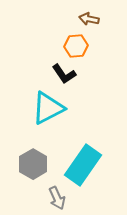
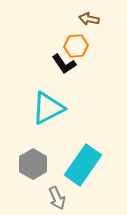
black L-shape: moved 10 px up
